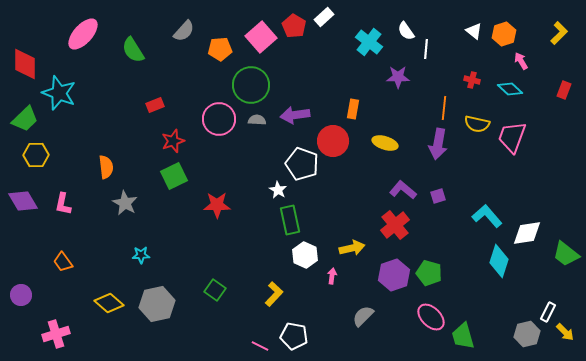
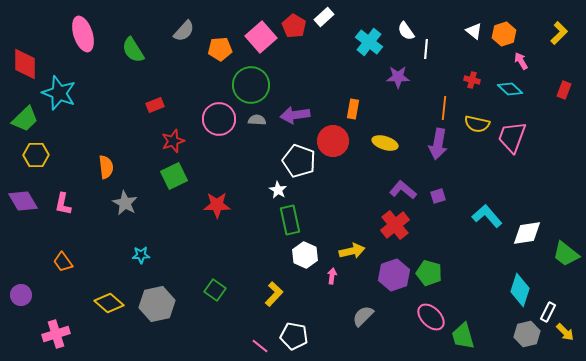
pink ellipse at (83, 34): rotated 60 degrees counterclockwise
white pentagon at (302, 164): moved 3 px left, 3 px up
yellow arrow at (352, 248): moved 3 px down
cyan diamond at (499, 261): moved 21 px right, 29 px down
pink line at (260, 346): rotated 12 degrees clockwise
